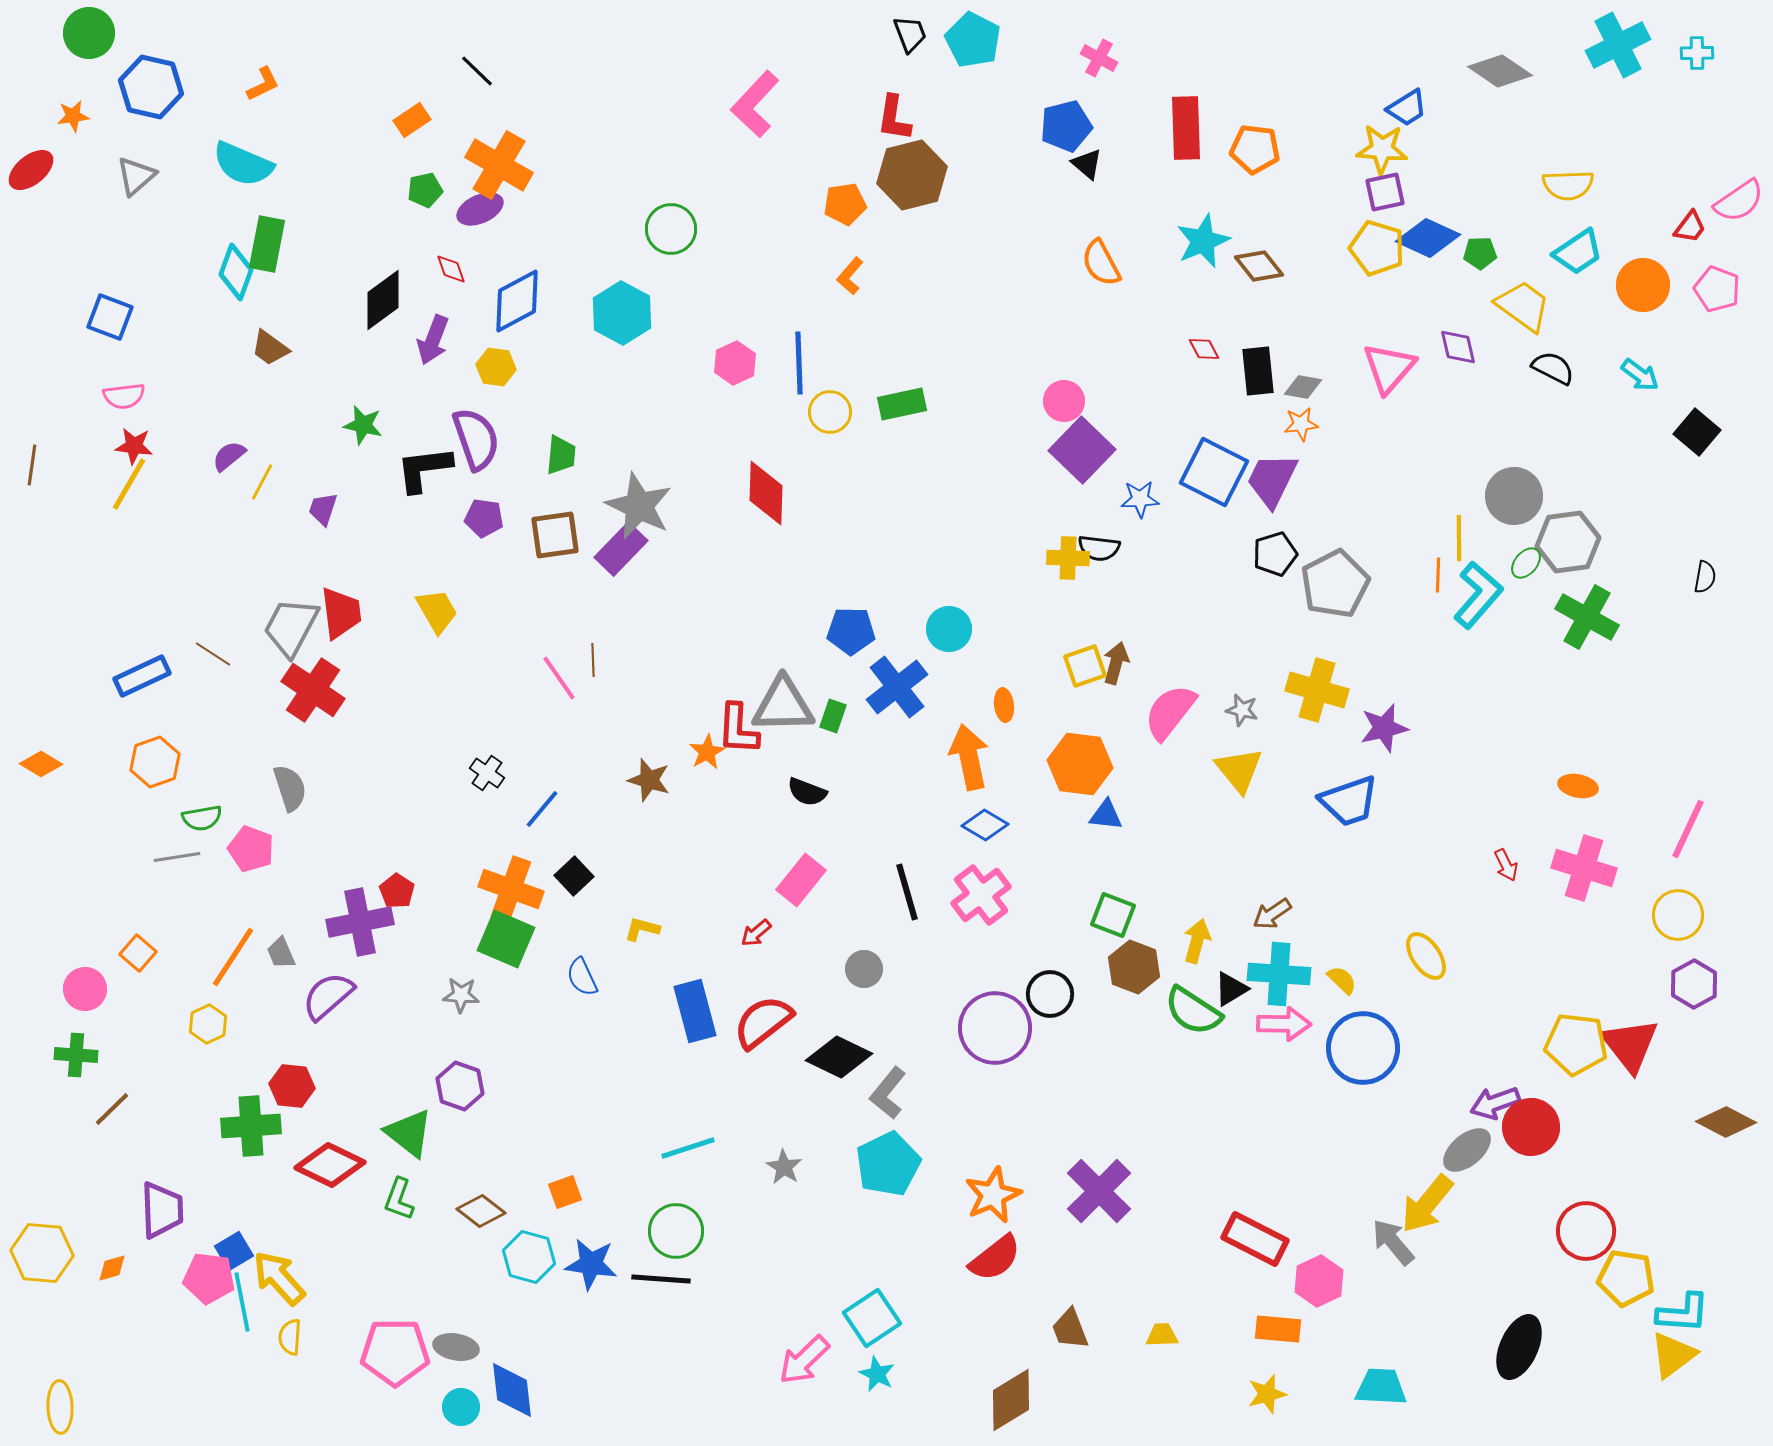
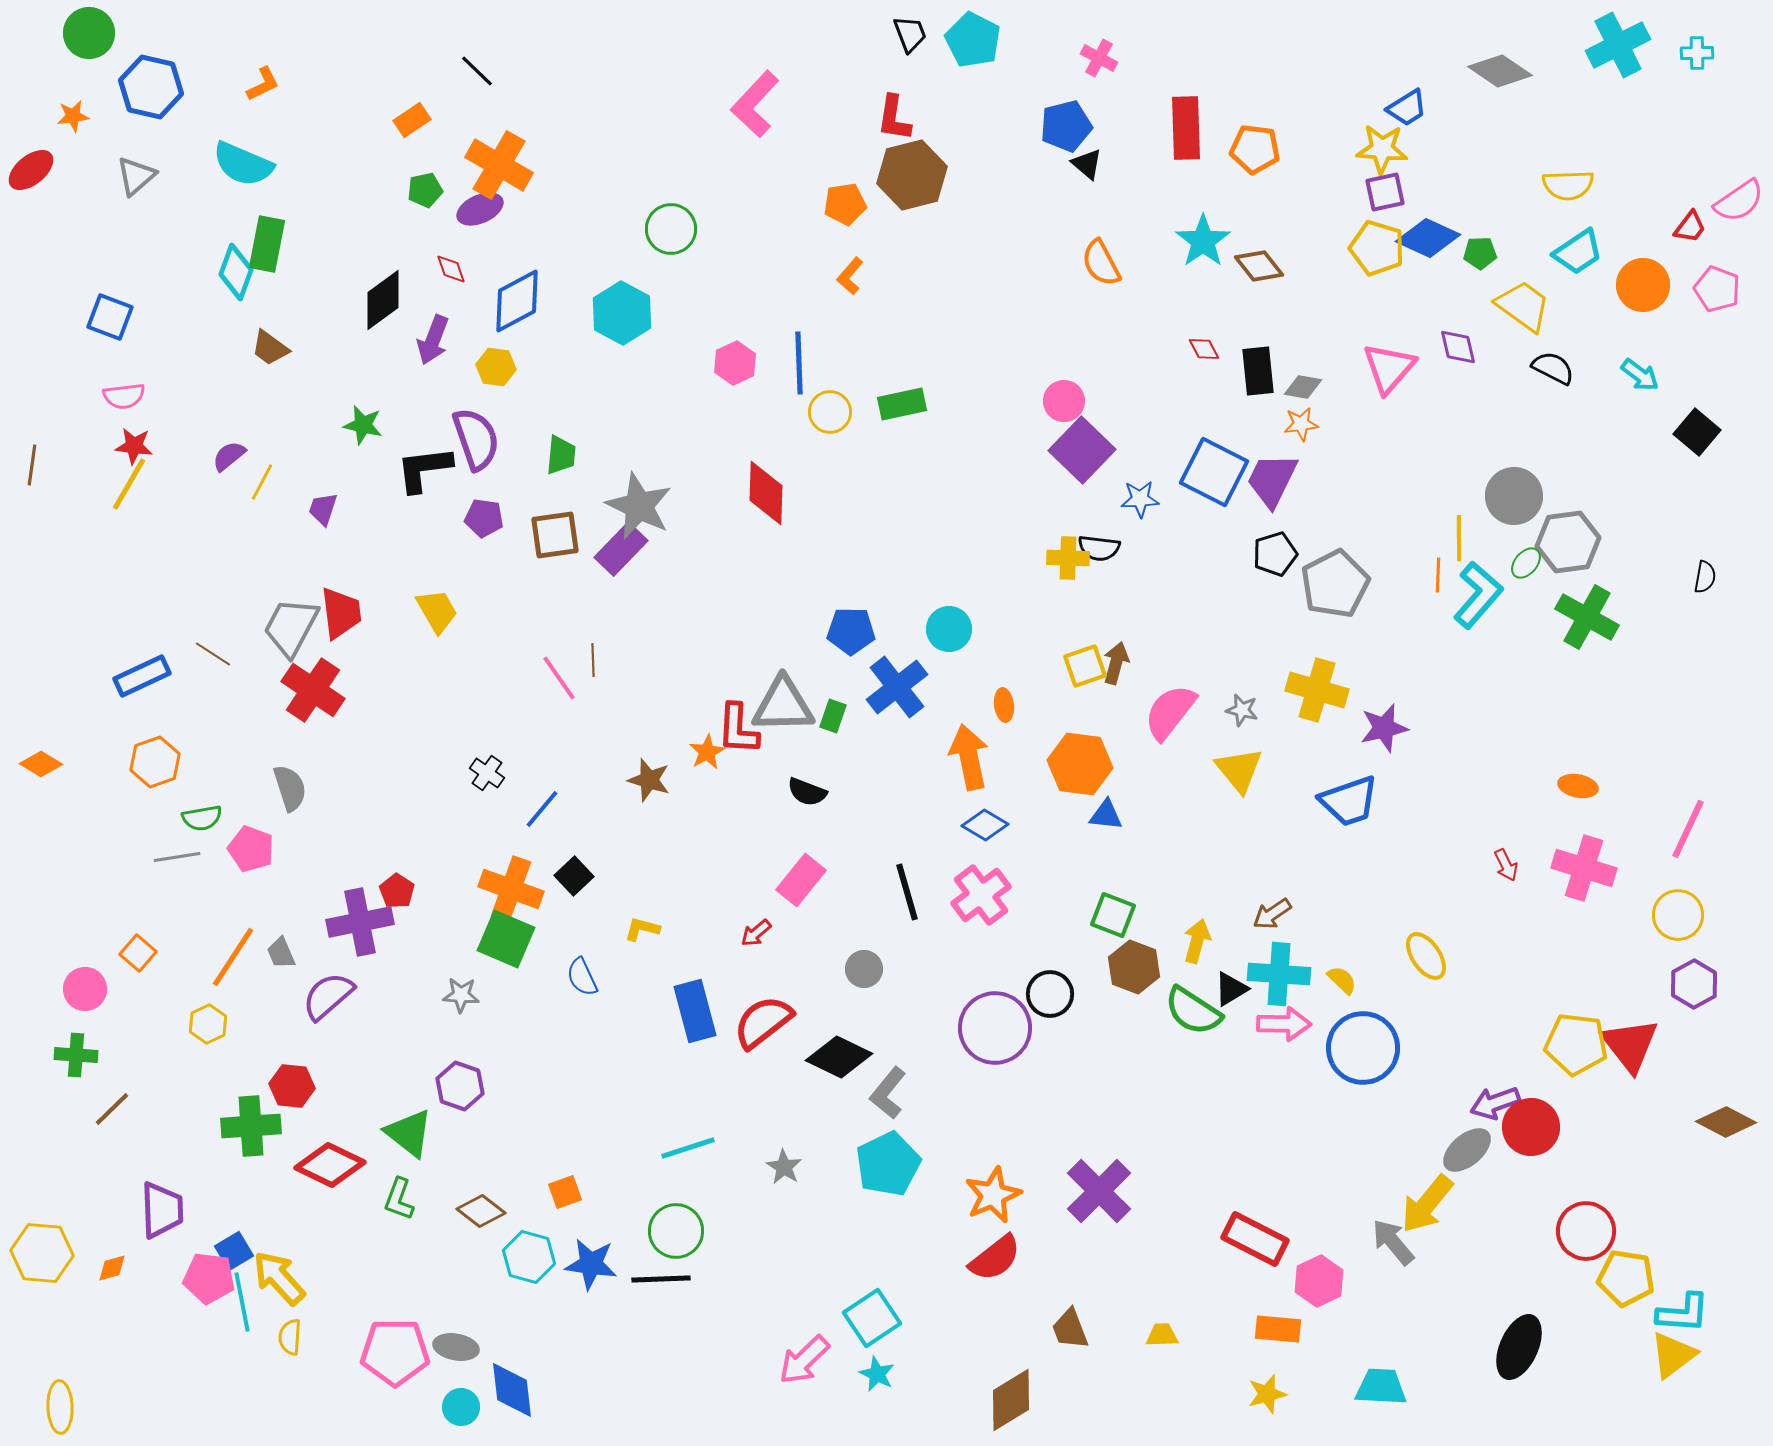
cyan star at (1203, 241): rotated 12 degrees counterclockwise
black line at (661, 1279): rotated 6 degrees counterclockwise
